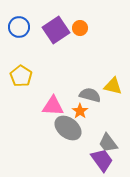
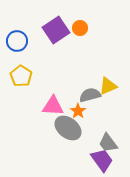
blue circle: moved 2 px left, 14 px down
yellow triangle: moved 5 px left; rotated 36 degrees counterclockwise
gray semicircle: rotated 30 degrees counterclockwise
orange star: moved 2 px left
